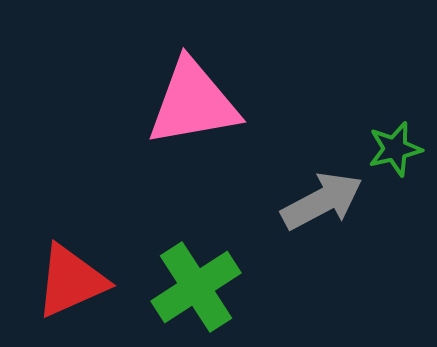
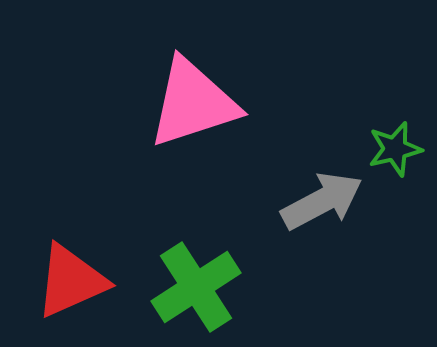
pink triangle: rotated 8 degrees counterclockwise
